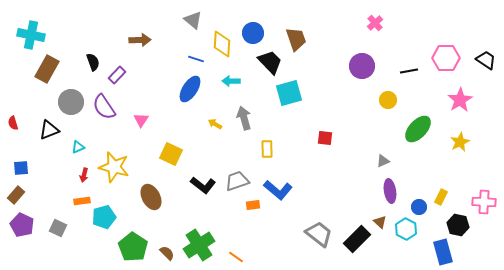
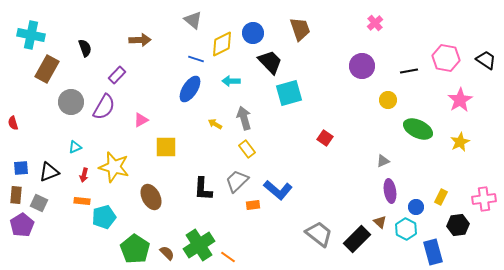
brown trapezoid at (296, 39): moved 4 px right, 10 px up
yellow diamond at (222, 44): rotated 60 degrees clockwise
pink hexagon at (446, 58): rotated 12 degrees clockwise
black semicircle at (93, 62): moved 8 px left, 14 px up
purple semicircle at (104, 107): rotated 116 degrees counterclockwise
pink triangle at (141, 120): rotated 28 degrees clockwise
green ellipse at (418, 129): rotated 72 degrees clockwise
black triangle at (49, 130): moved 42 px down
red square at (325, 138): rotated 28 degrees clockwise
cyan triangle at (78, 147): moved 3 px left
yellow rectangle at (267, 149): moved 20 px left; rotated 36 degrees counterclockwise
yellow square at (171, 154): moved 5 px left, 7 px up; rotated 25 degrees counterclockwise
gray trapezoid at (237, 181): rotated 25 degrees counterclockwise
black L-shape at (203, 185): moved 4 px down; rotated 55 degrees clockwise
brown rectangle at (16, 195): rotated 36 degrees counterclockwise
orange rectangle at (82, 201): rotated 14 degrees clockwise
pink cross at (484, 202): moved 3 px up; rotated 10 degrees counterclockwise
blue circle at (419, 207): moved 3 px left
purple pentagon at (22, 225): rotated 15 degrees clockwise
black hexagon at (458, 225): rotated 20 degrees counterclockwise
gray square at (58, 228): moved 19 px left, 25 px up
green pentagon at (133, 247): moved 2 px right, 2 px down
blue rectangle at (443, 252): moved 10 px left
orange line at (236, 257): moved 8 px left
